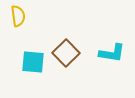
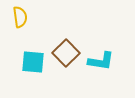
yellow semicircle: moved 2 px right, 1 px down
cyan L-shape: moved 11 px left, 8 px down
